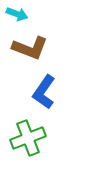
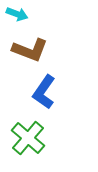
brown L-shape: moved 2 px down
green cross: rotated 28 degrees counterclockwise
